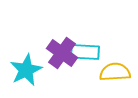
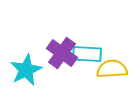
cyan rectangle: moved 2 px right, 2 px down
yellow semicircle: moved 3 px left, 3 px up
